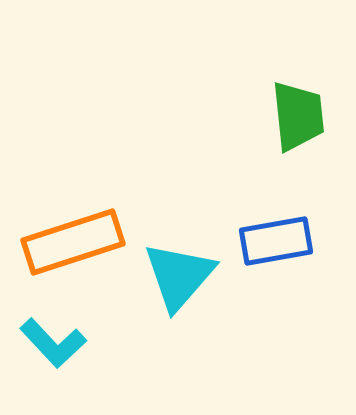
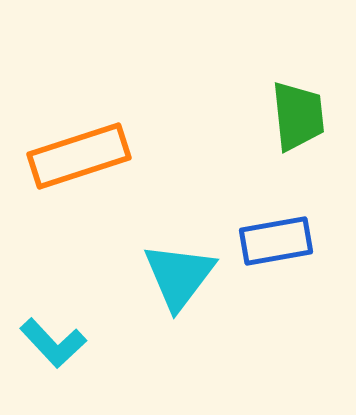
orange rectangle: moved 6 px right, 86 px up
cyan triangle: rotated 4 degrees counterclockwise
